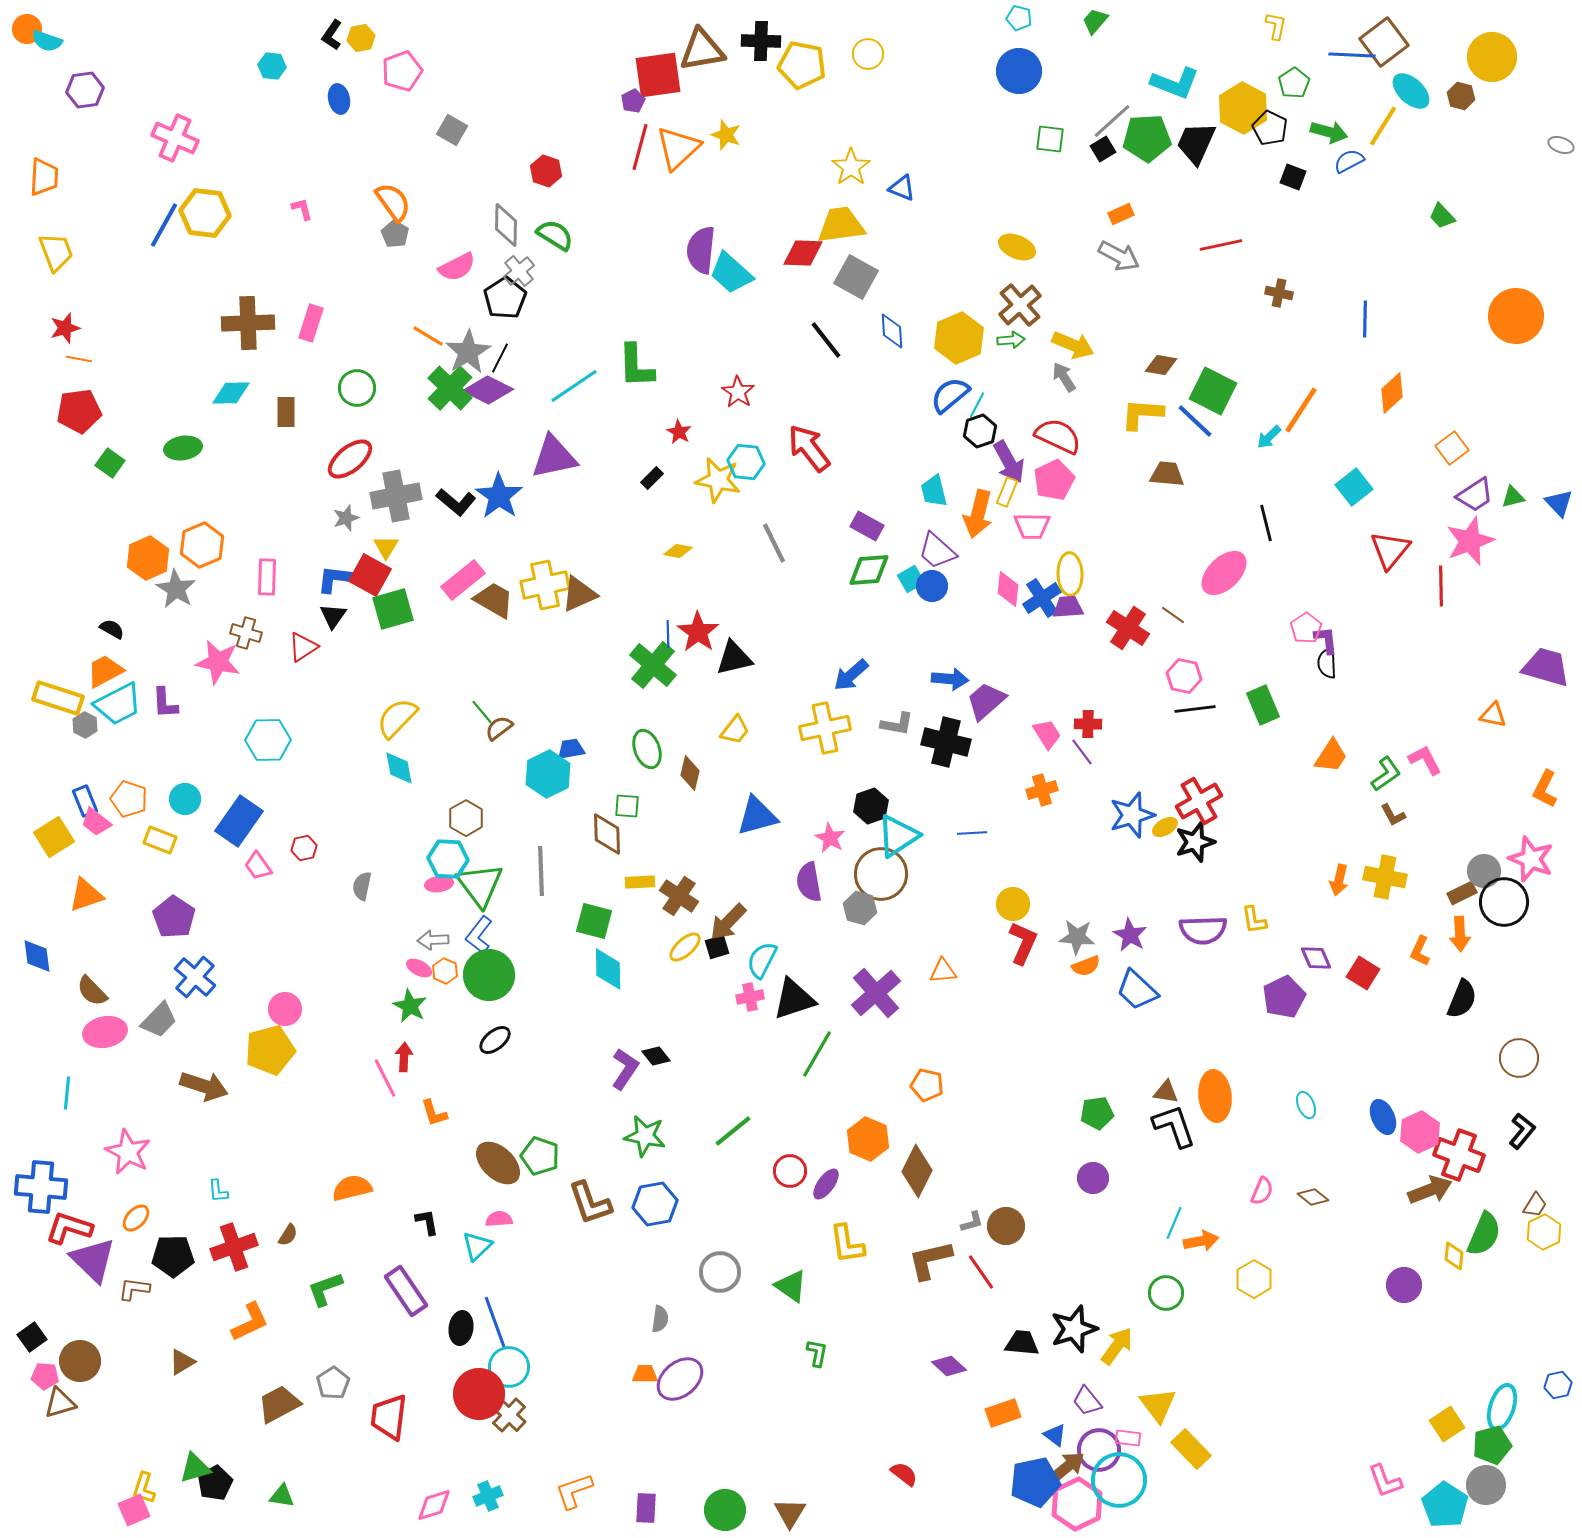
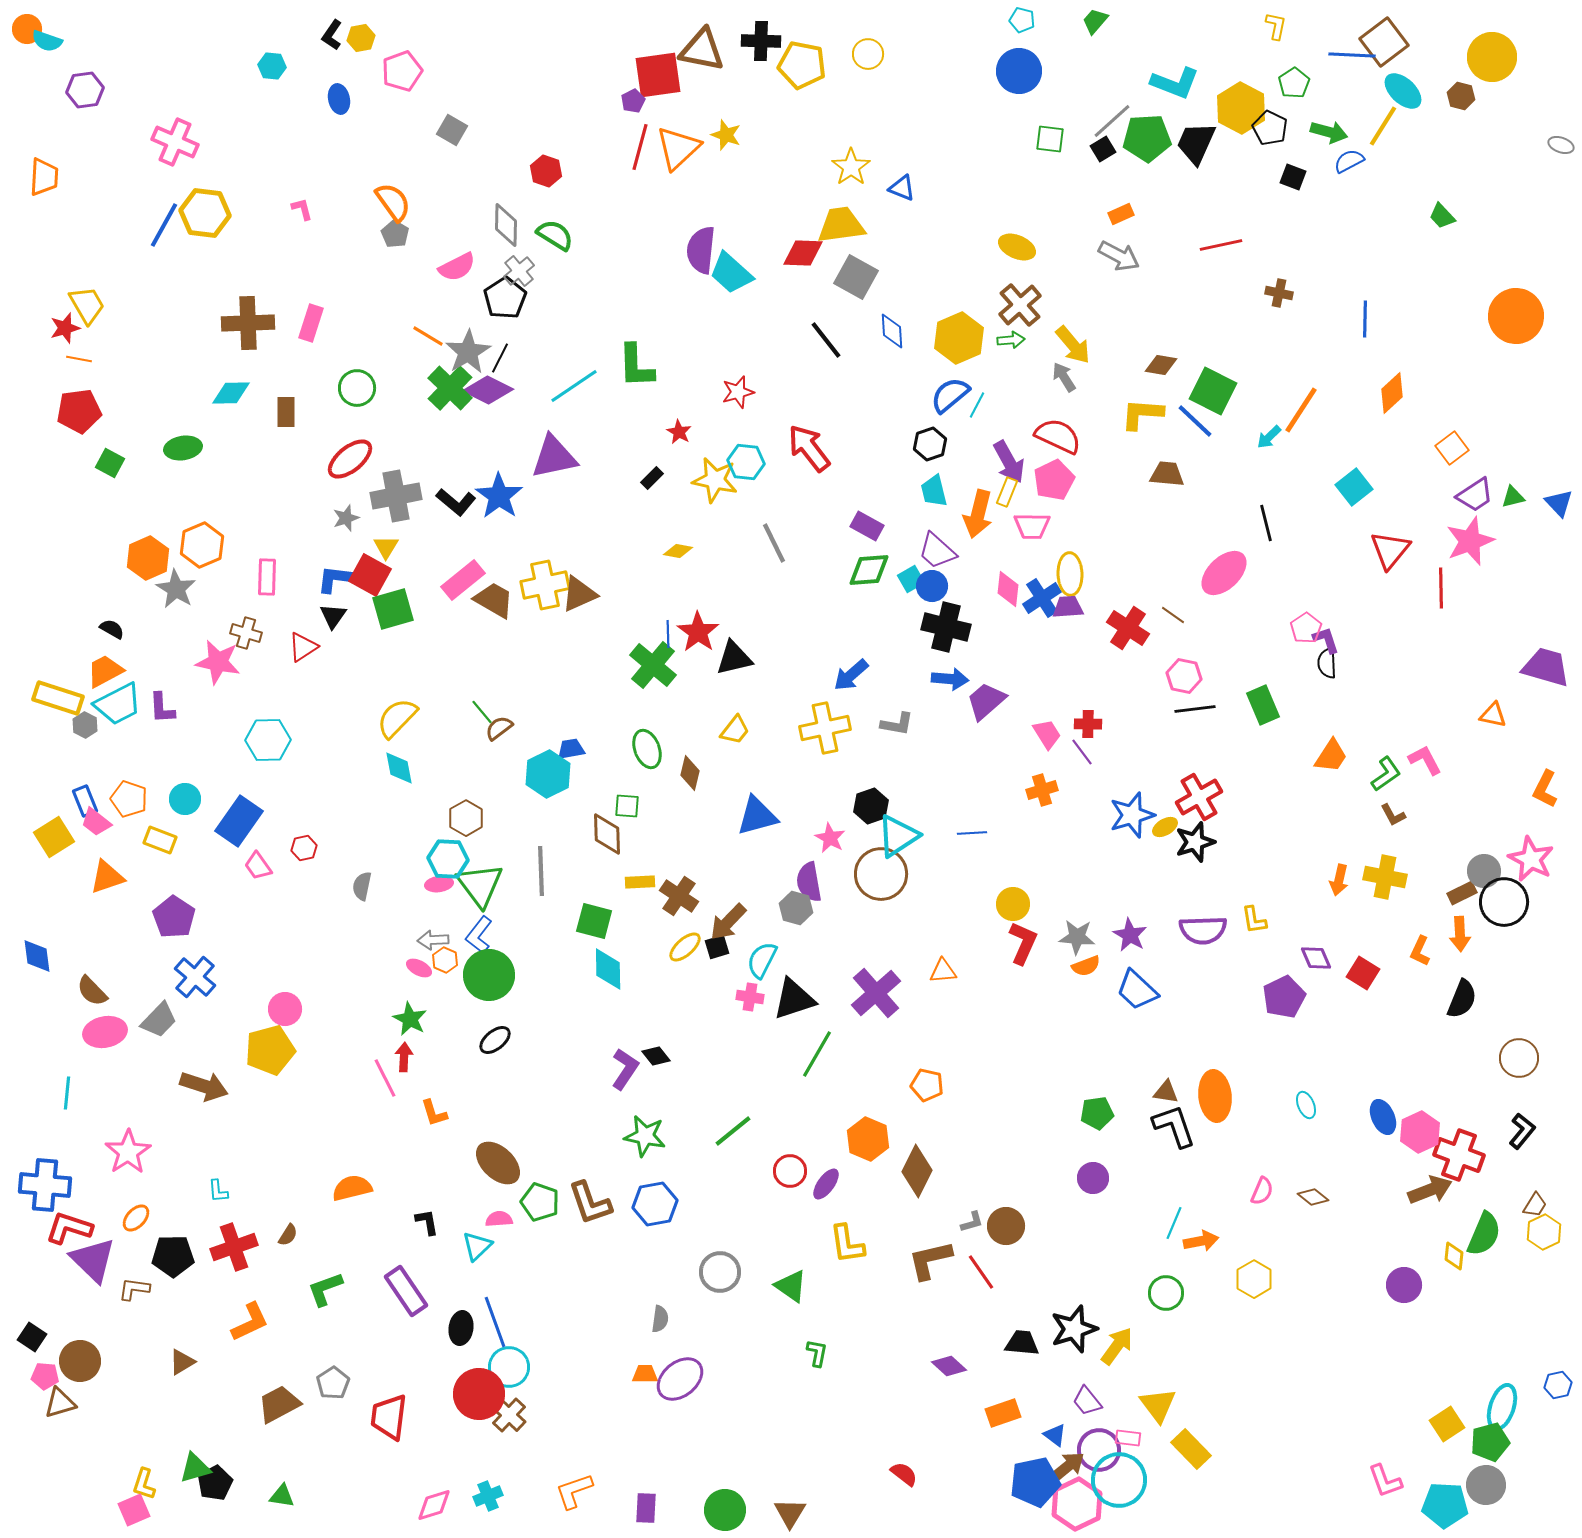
cyan pentagon at (1019, 18): moved 3 px right, 2 px down
brown triangle at (702, 50): rotated 21 degrees clockwise
cyan ellipse at (1411, 91): moved 8 px left
yellow hexagon at (1243, 108): moved 2 px left
pink cross at (175, 138): moved 4 px down
yellow trapezoid at (56, 252): moved 31 px right, 53 px down; rotated 9 degrees counterclockwise
yellow arrow at (1073, 345): rotated 27 degrees clockwise
red star at (738, 392): rotated 24 degrees clockwise
black hexagon at (980, 431): moved 50 px left, 13 px down
green square at (110, 463): rotated 8 degrees counterclockwise
yellow star at (718, 480): moved 3 px left
red line at (1441, 586): moved 2 px down
purple L-shape at (1326, 640): rotated 12 degrees counterclockwise
purple L-shape at (165, 703): moved 3 px left, 5 px down
black cross at (946, 742): moved 115 px up
red cross at (1199, 801): moved 4 px up
pink star at (1531, 859): rotated 6 degrees clockwise
orange triangle at (86, 895): moved 21 px right, 18 px up
gray hexagon at (860, 908): moved 64 px left
orange hexagon at (445, 971): moved 11 px up
pink cross at (750, 997): rotated 20 degrees clockwise
green star at (410, 1006): moved 13 px down
pink star at (128, 1152): rotated 12 degrees clockwise
green pentagon at (540, 1156): moved 46 px down
blue cross at (41, 1187): moved 4 px right, 2 px up
black square at (32, 1337): rotated 20 degrees counterclockwise
green pentagon at (1492, 1445): moved 2 px left, 3 px up
yellow L-shape at (144, 1488): moved 4 px up
cyan pentagon at (1445, 1505): rotated 30 degrees counterclockwise
